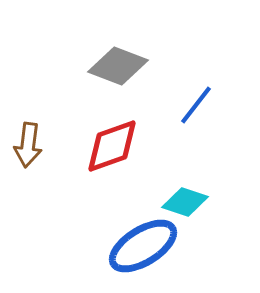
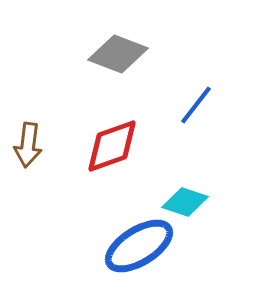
gray diamond: moved 12 px up
blue ellipse: moved 4 px left
